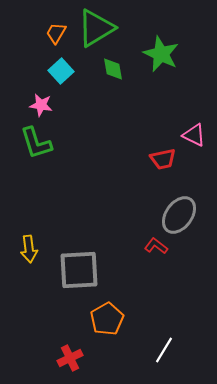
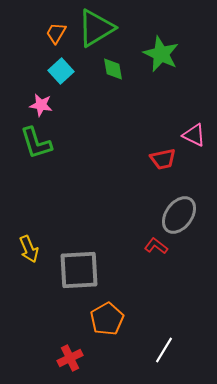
yellow arrow: rotated 16 degrees counterclockwise
